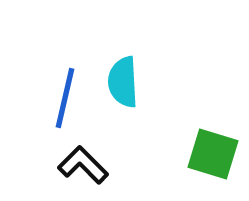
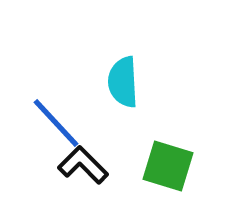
blue line: moved 9 px left, 25 px down; rotated 56 degrees counterclockwise
green square: moved 45 px left, 12 px down
